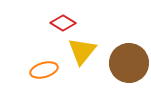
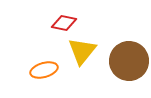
red diamond: moved 1 px right; rotated 20 degrees counterclockwise
brown circle: moved 2 px up
